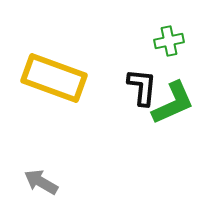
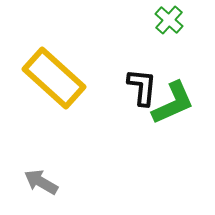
green cross: moved 21 px up; rotated 36 degrees counterclockwise
yellow rectangle: rotated 22 degrees clockwise
